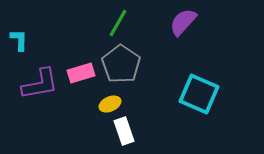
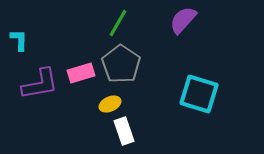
purple semicircle: moved 2 px up
cyan square: rotated 6 degrees counterclockwise
